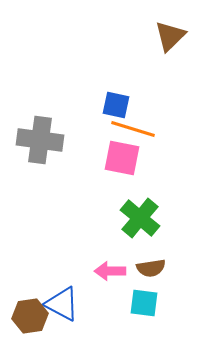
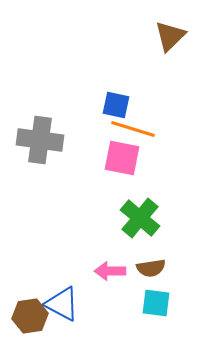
cyan square: moved 12 px right
